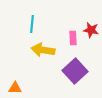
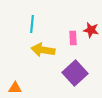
purple square: moved 2 px down
